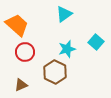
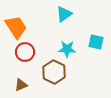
orange trapezoid: moved 1 px left, 2 px down; rotated 15 degrees clockwise
cyan square: rotated 28 degrees counterclockwise
cyan star: rotated 18 degrees clockwise
brown hexagon: moved 1 px left
